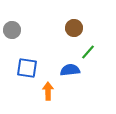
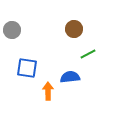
brown circle: moved 1 px down
green line: moved 2 px down; rotated 21 degrees clockwise
blue semicircle: moved 7 px down
